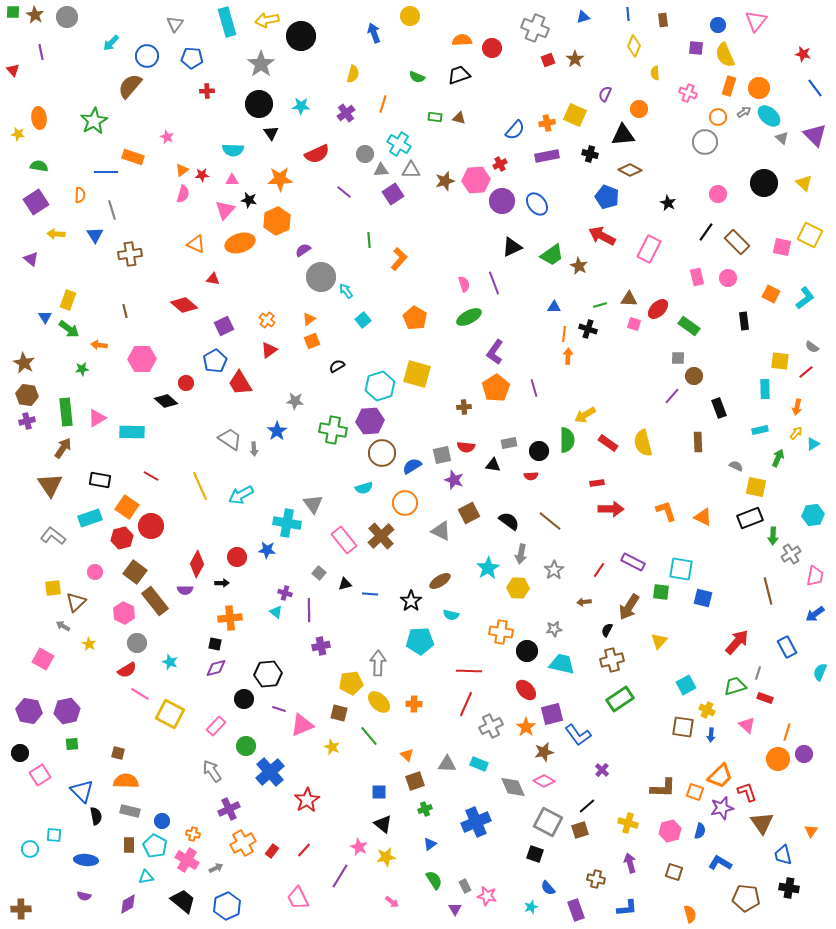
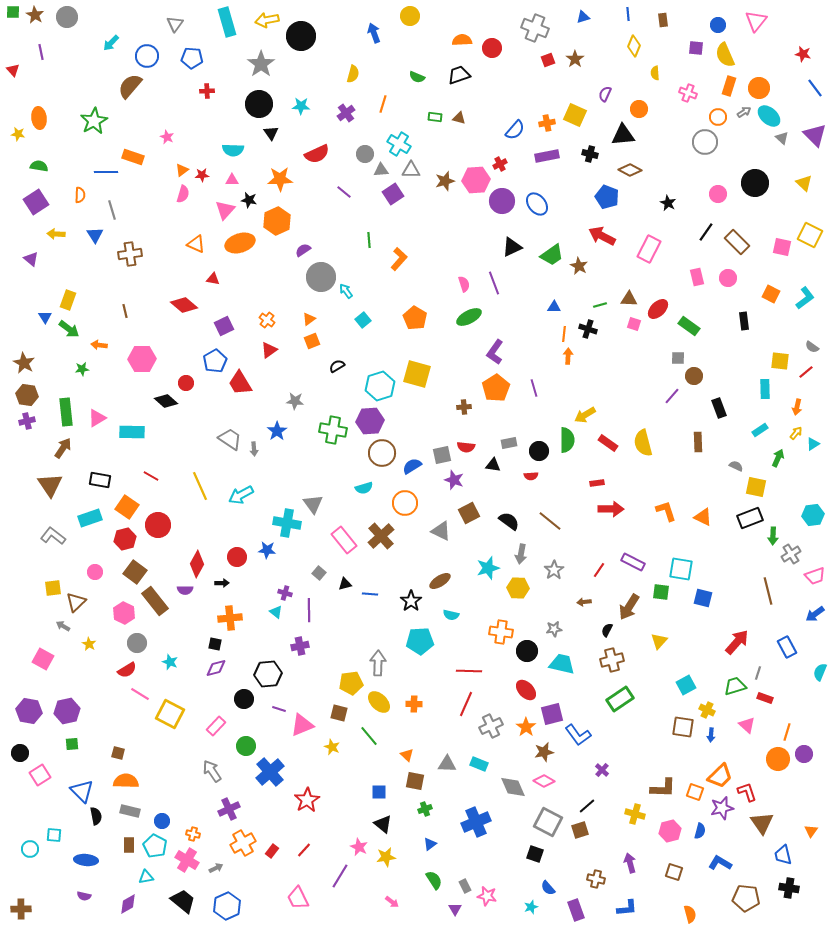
black circle at (764, 183): moved 9 px left
cyan rectangle at (760, 430): rotated 21 degrees counterclockwise
red circle at (151, 526): moved 7 px right, 1 px up
red hexagon at (122, 538): moved 3 px right, 1 px down
cyan star at (488, 568): rotated 15 degrees clockwise
pink trapezoid at (815, 576): rotated 60 degrees clockwise
purple cross at (321, 646): moved 21 px left
brown square at (415, 781): rotated 30 degrees clockwise
yellow cross at (628, 823): moved 7 px right, 9 px up
